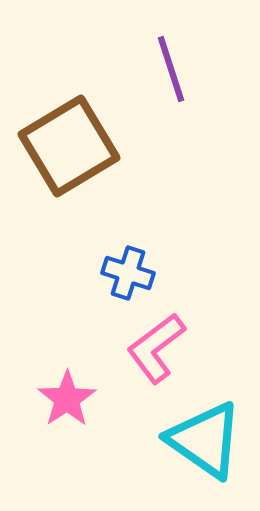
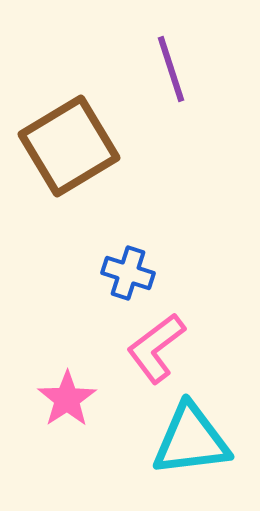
cyan triangle: moved 14 px left; rotated 42 degrees counterclockwise
